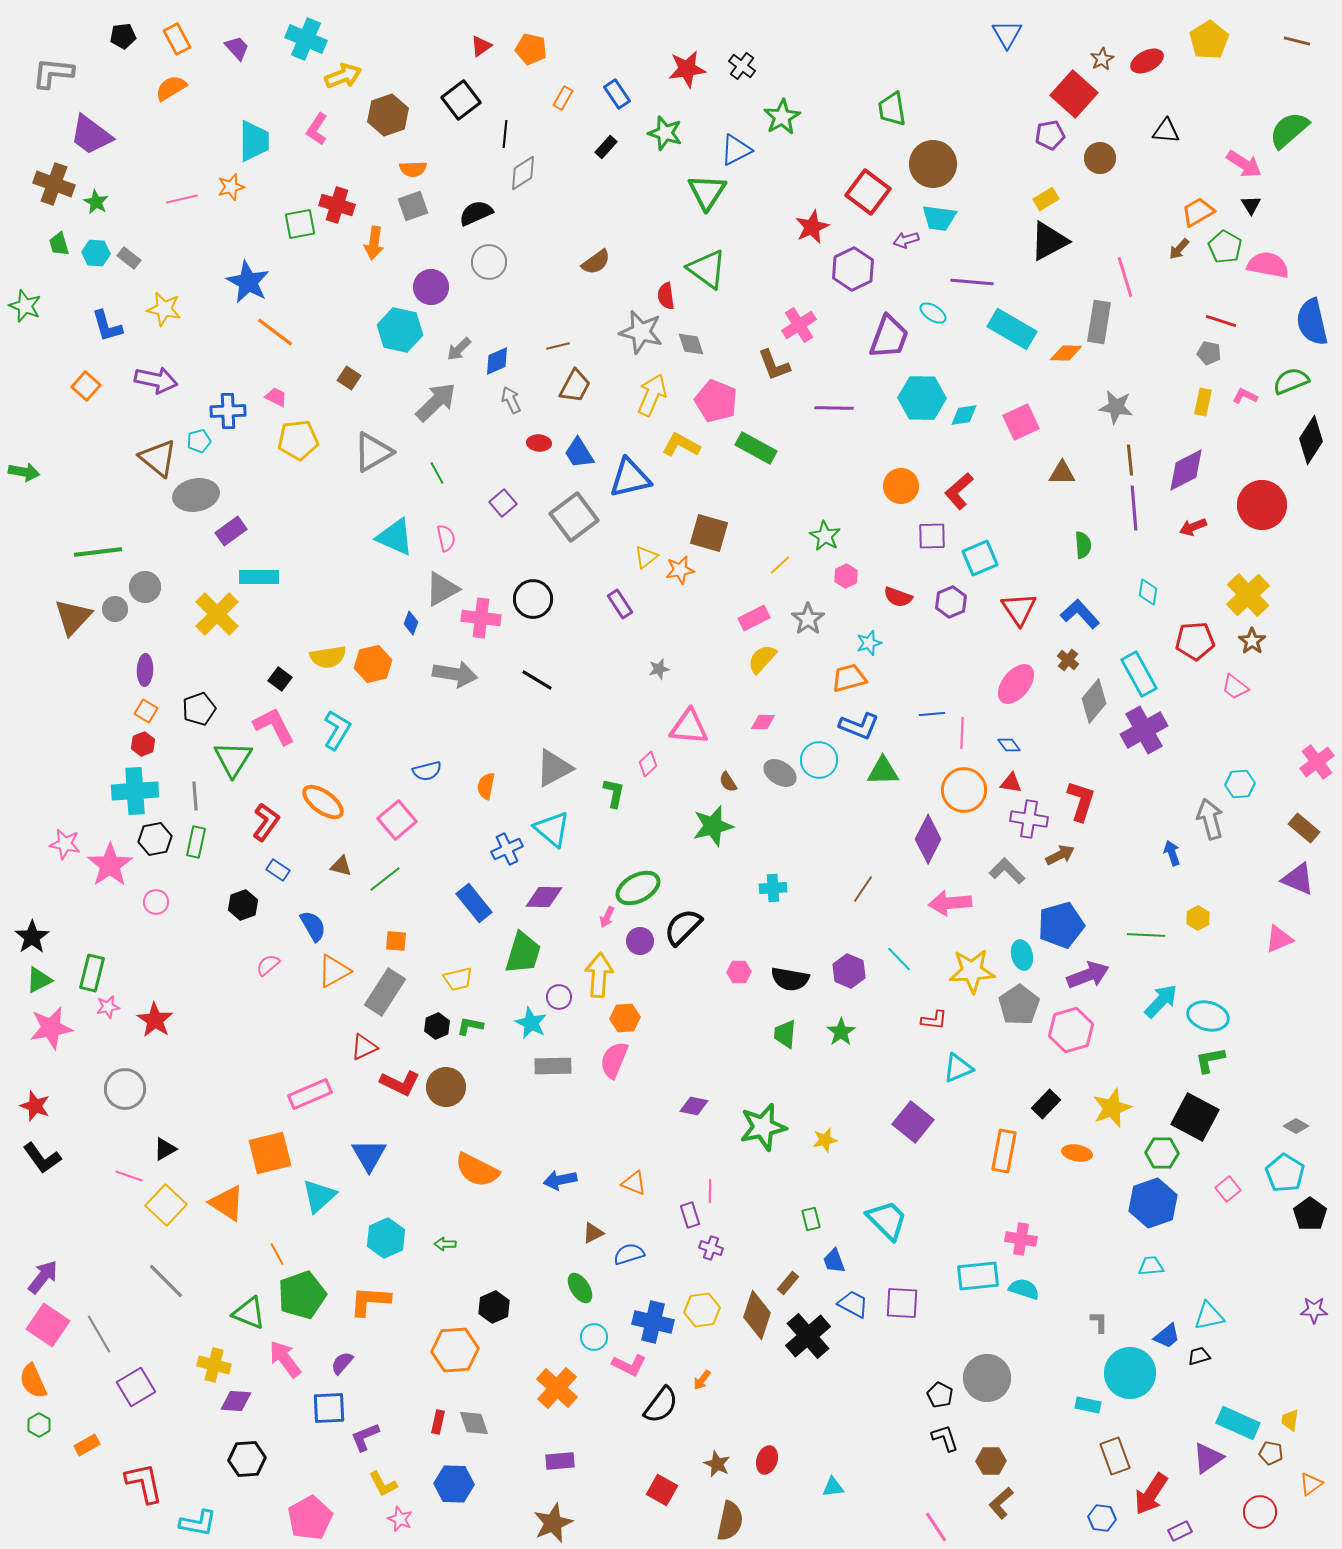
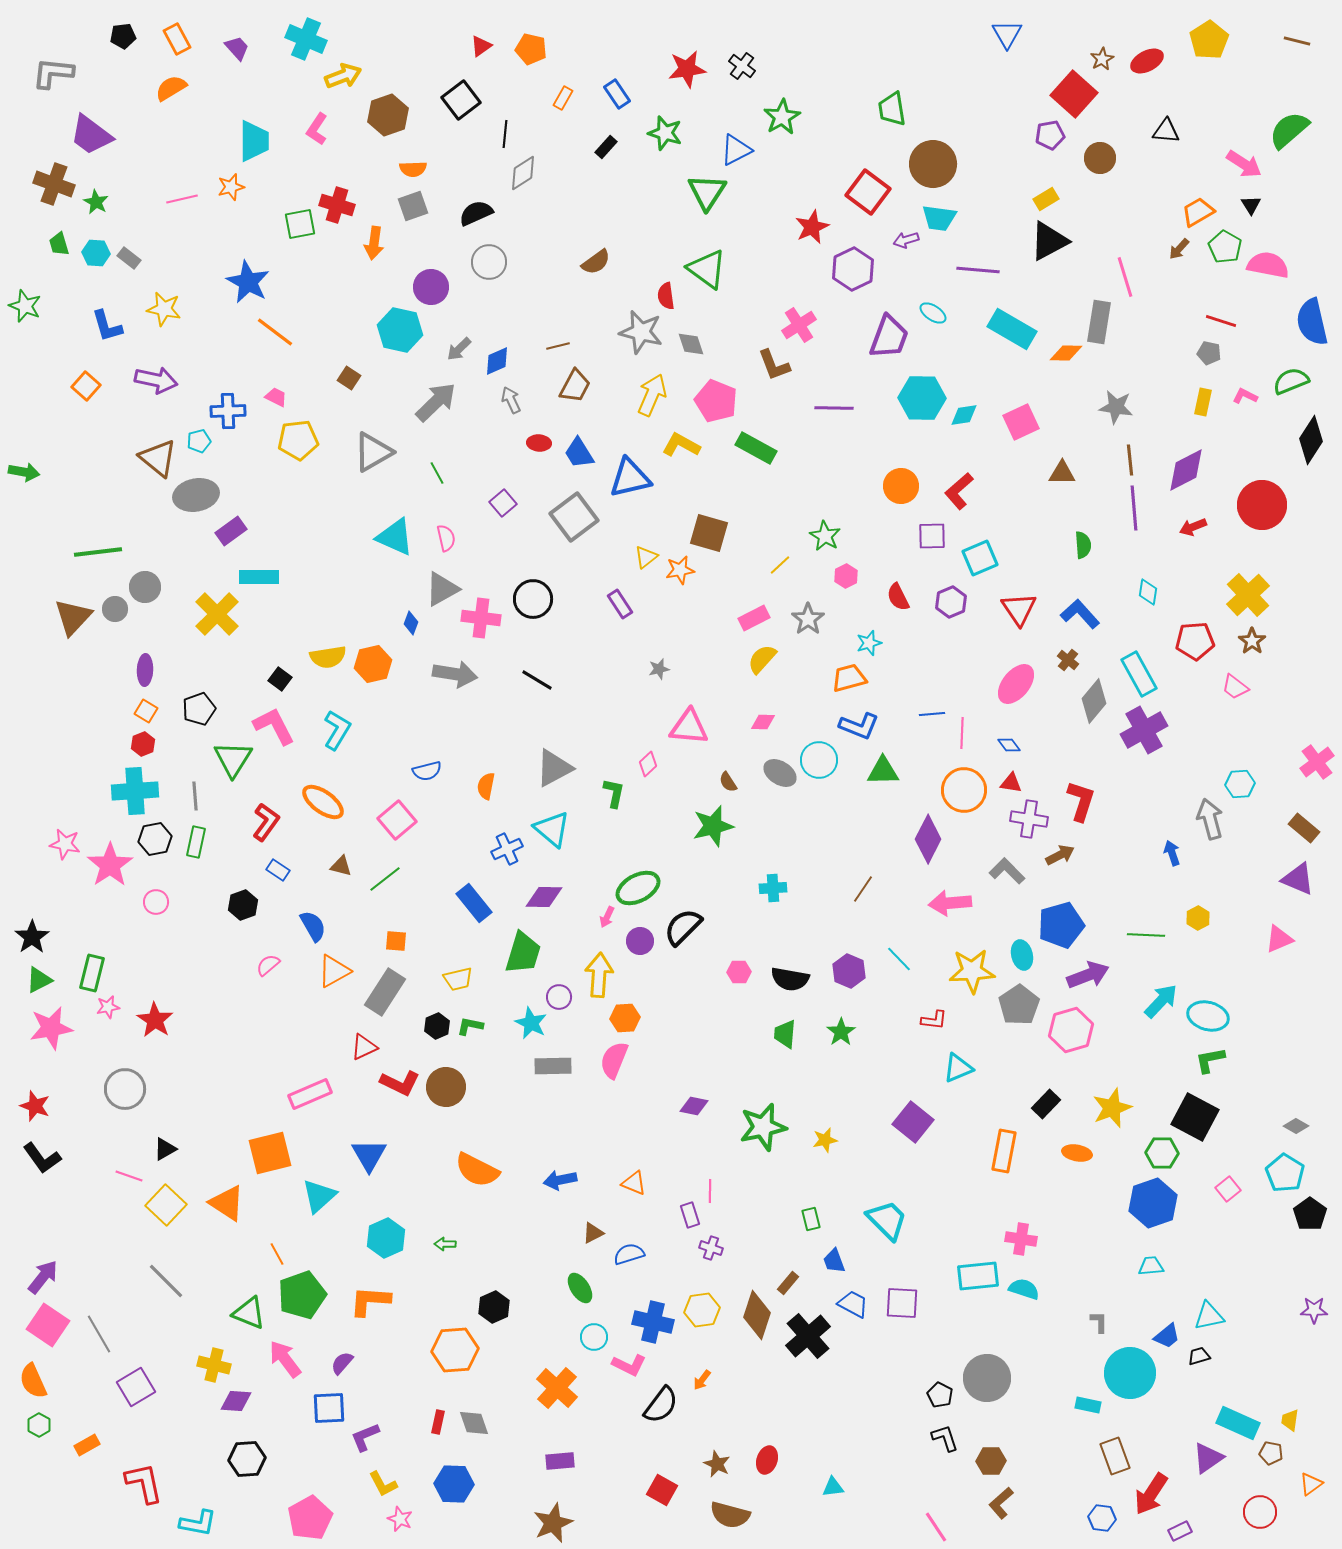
purple line at (972, 282): moved 6 px right, 12 px up
red semicircle at (898, 597): rotated 44 degrees clockwise
brown semicircle at (730, 1521): moved 6 px up; rotated 93 degrees clockwise
